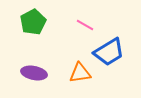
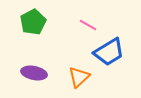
pink line: moved 3 px right
orange triangle: moved 1 px left, 4 px down; rotated 35 degrees counterclockwise
